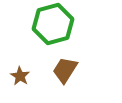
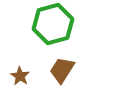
brown trapezoid: moved 3 px left
